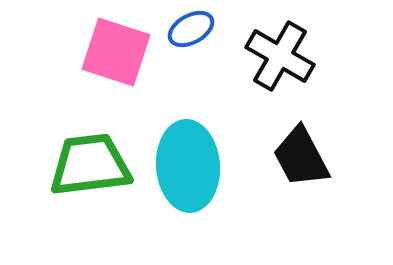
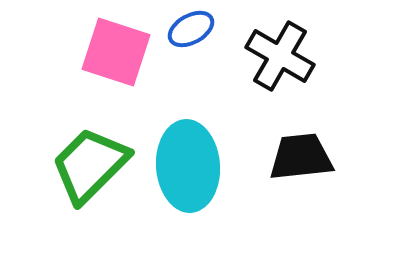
black trapezoid: rotated 112 degrees clockwise
green trapezoid: rotated 38 degrees counterclockwise
